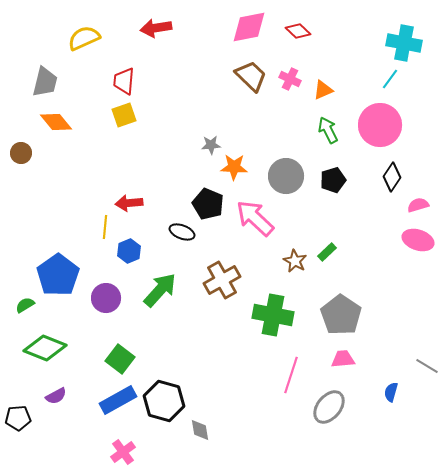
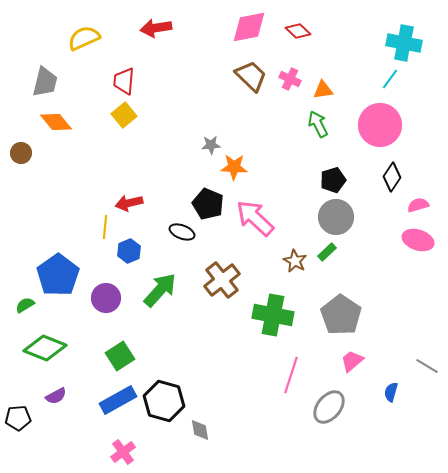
orange triangle at (323, 90): rotated 15 degrees clockwise
yellow square at (124, 115): rotated 20 degrees counterclockwise
green arrow at (328, 130): moved 10 px left, 6 px up
gray circle at (286, 176): moved 50 px right, 41 px down
red arrow at (129, 203): rotated 8 degrees counterclockwise
brown cross at (222, 280): rotated 9 degrees counterclockwise
green square at (120, 359): moved 3 px up; rotated 20 degrees clockwise
pink trapezoid at (343, 359): moved 9 px right, 2 px down; rotated 35 degrees counterclockwise
